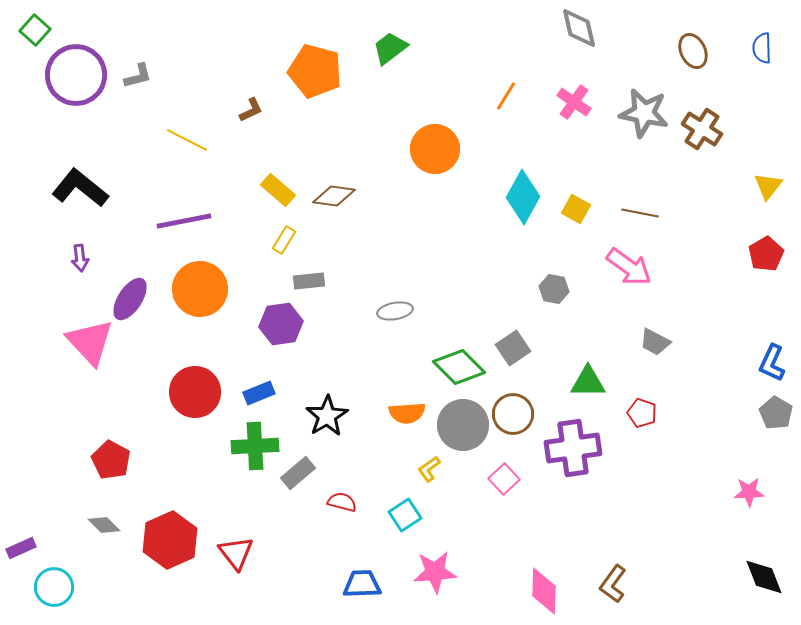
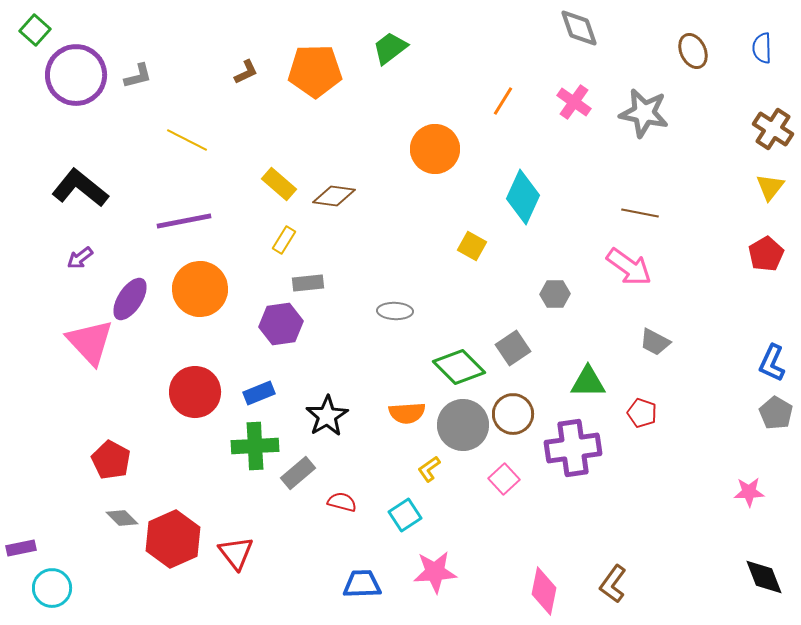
gray diamond at (579, 28): rotated 6 degrees counterclockwise
orange pentagon at (315, 71): rotated 16 degrees counterclockwise
orange line at (506, 96): moved 3 px left, 5 px down
brown L-shape at (251, 110): moved 5 px left, 38 px up
brown cross at (702, 129): moved 71 px right
yellow triangle at (768, 186): moved 2 px right, 1 px down
yellow rectangle at (278, 190): moved 1 px right, 6 px up
cyan diamond at (523, 197): rotated 4 degrees counterclockwise
yellow square at (576, 209): moved 104 px left, 37 px down
purple arrow at (80, 258): rotated 60 degrees clockwise
gray rectangle at (309, 281): moved 1 px left, 2 px down
gray hexagon at (554, 289): moved 1 px right, 5 px down; rotated 12 degrees counterclockwise
gray ellipse at (395, 311): rotated 12 degrees clockwise
gray diamond at (104, 525): moved 18 px right, 7 px up
red hexagon at (170, 540): moved 3 px right, 1 px up
purple rectangle at (21, 548): rotated 12 degrees clockwise
cyan circle at (54, 587): moved 2 px left, 1 px down
pink diamond at (544, 591): rotated 9 degrees clockwise
